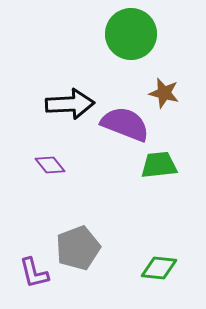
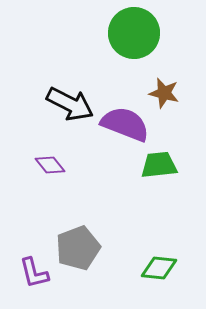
green circle: moved 3 px right, 1 px up
black arrow: rotated 30 degrees clockwise
